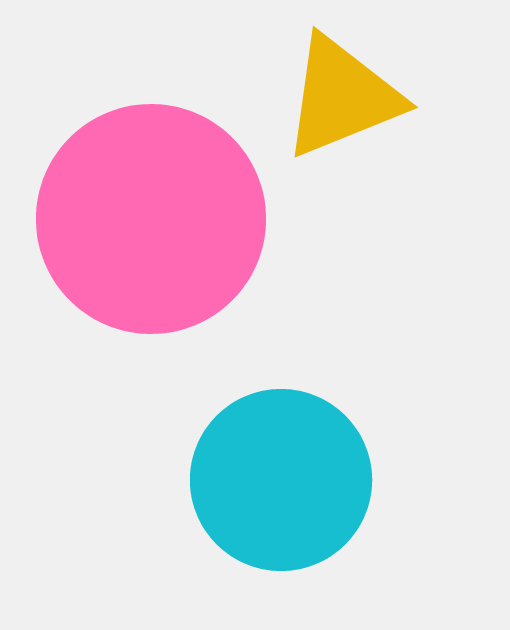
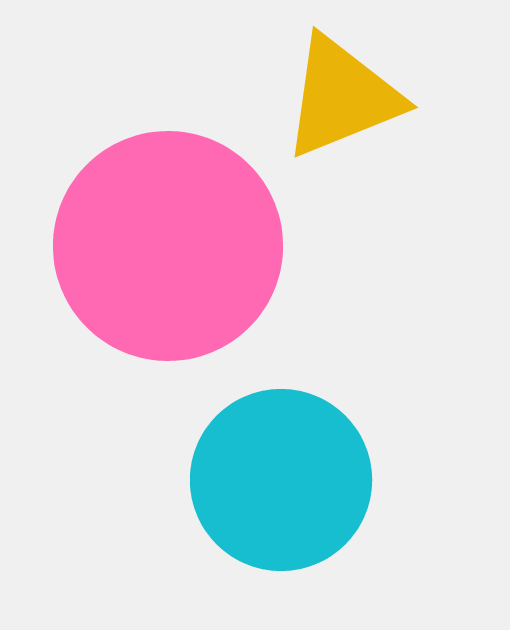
pink circle: moved 17 px right, 27 px down
